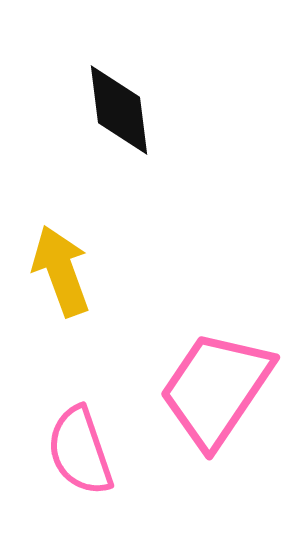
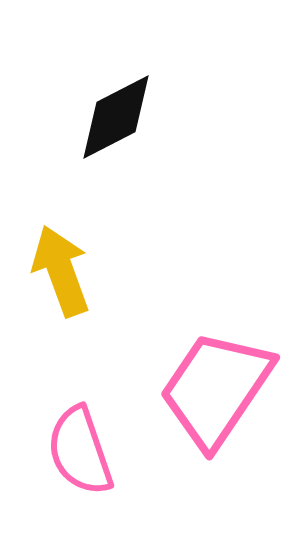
black diamond: moved 3 px left, 7 px down; rotated 70 degrees clockwise
